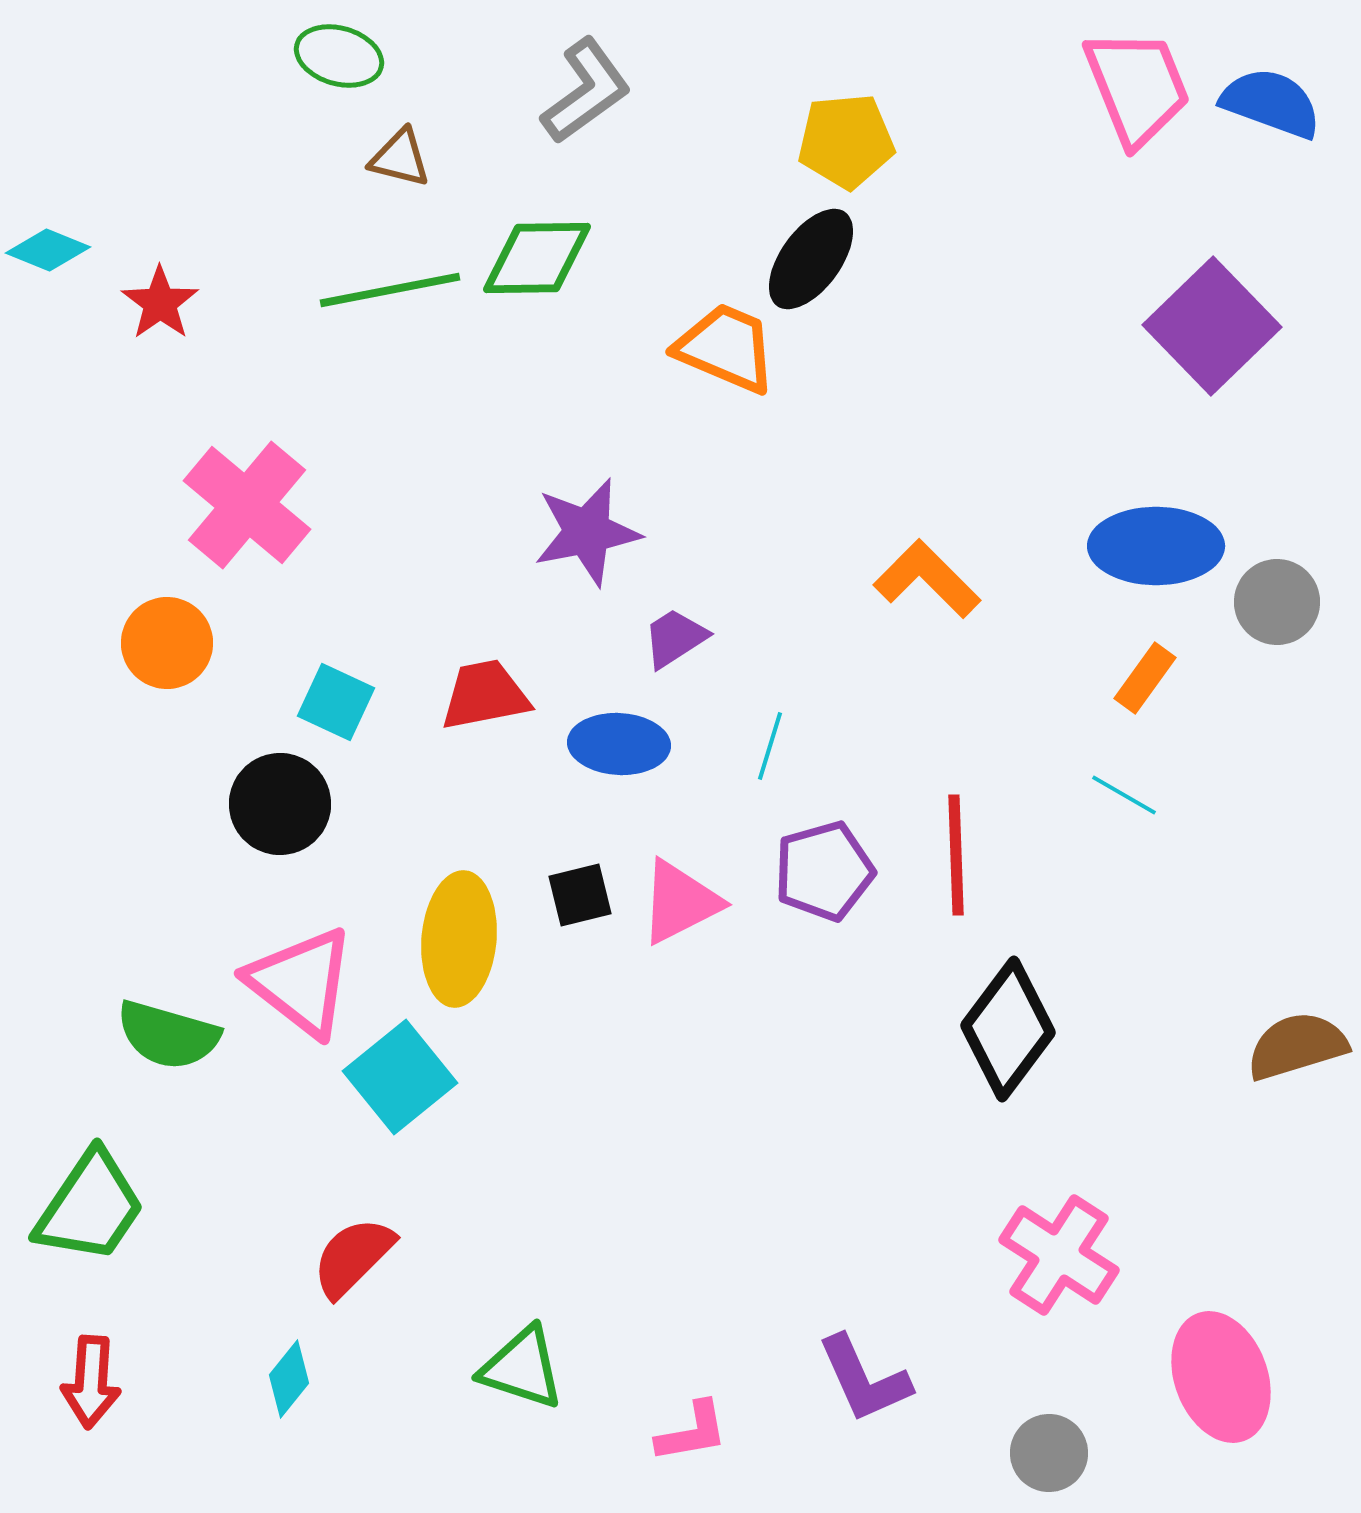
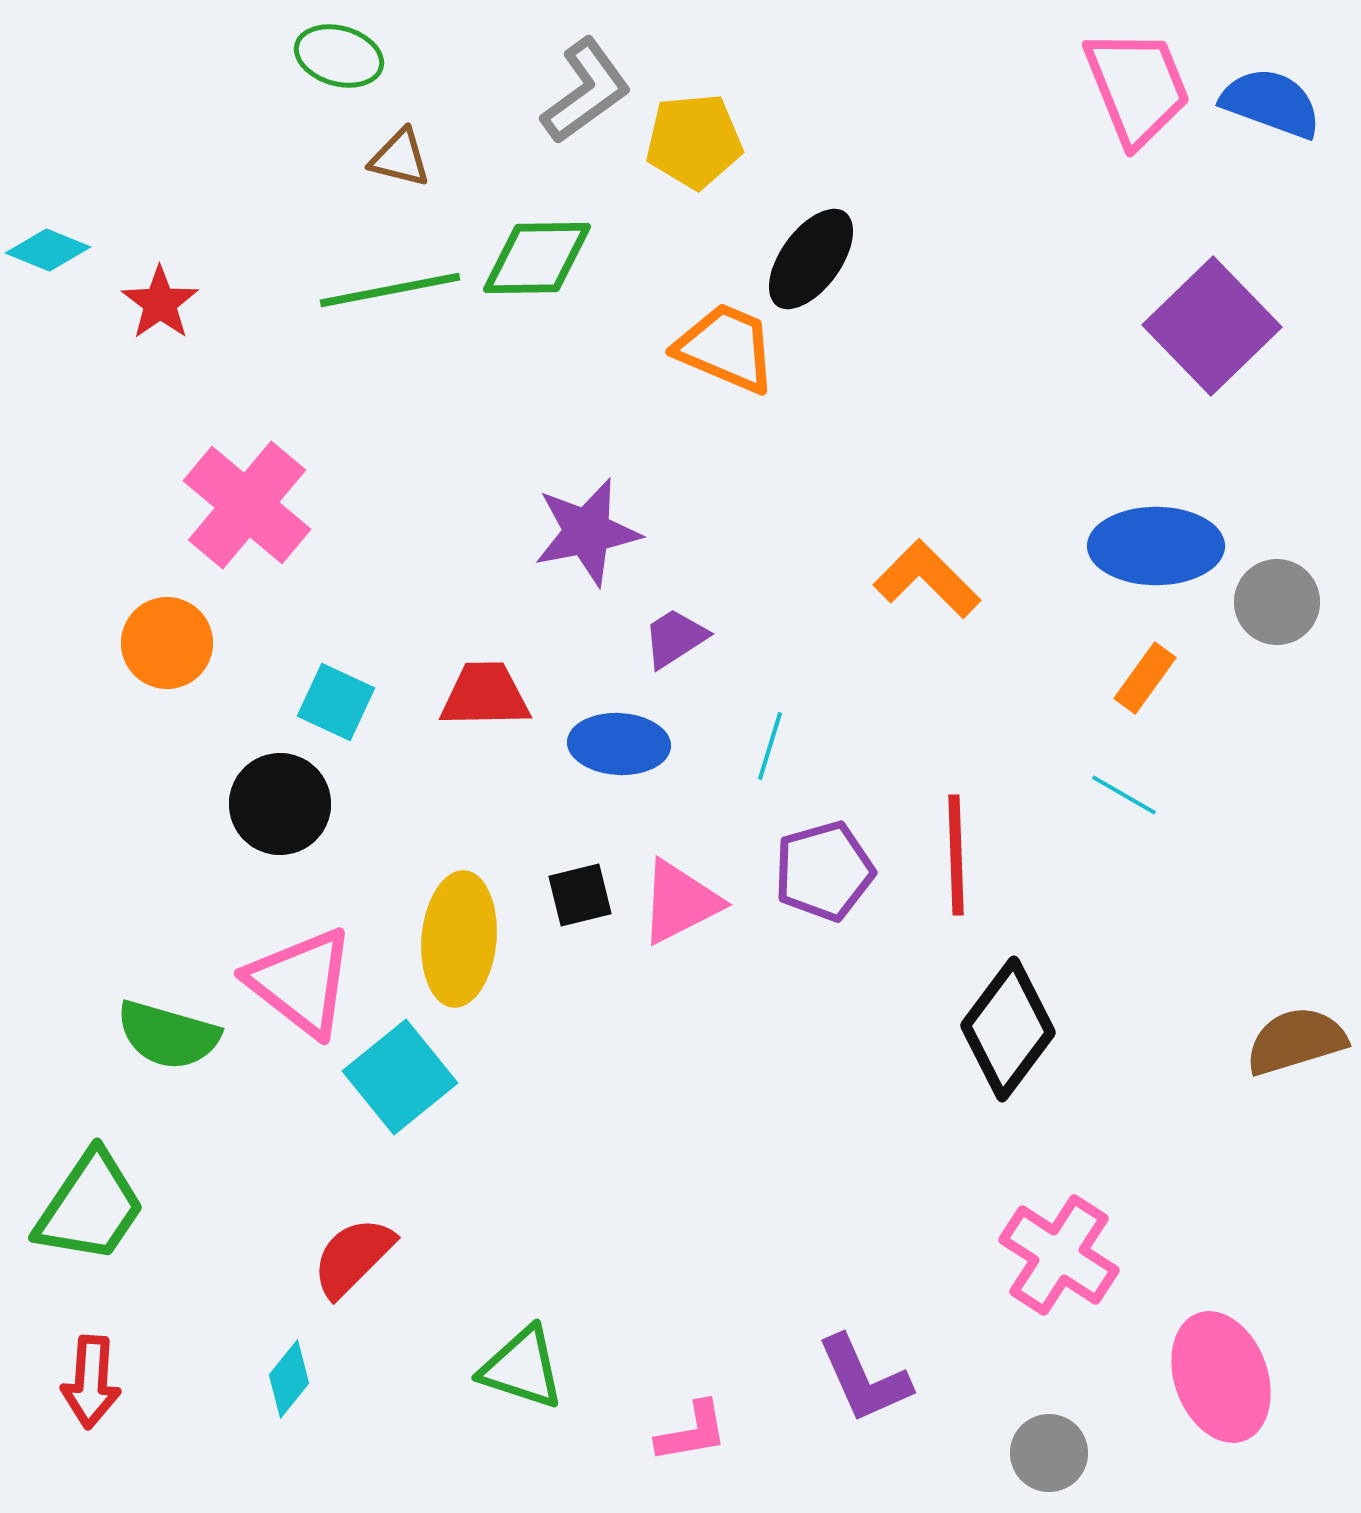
yellow pentagon at (846, 141): moved 152 px left
red trapezoid at (485, 695): rotated 10 degrees clockwise
brown semicircle at (1297, 1046): moved 1 px left, 5 px up
